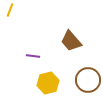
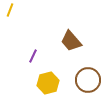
purple line: rotated 72 degrees counterclockwise
